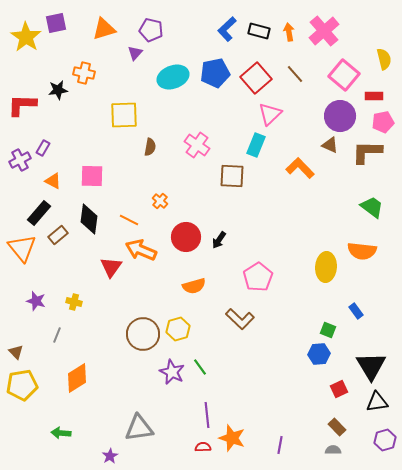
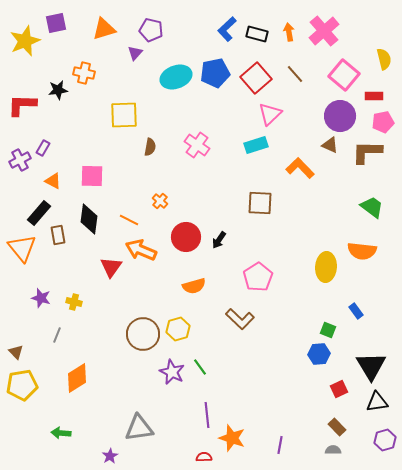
black rectangle at (259, 31): moved 2 px left, 3 px down
yellow star at (26, 37): moved 1 px left, 4 px down; rotated 16 degrees clockwise
cyan ellipse at (173, 77): moved 3 px right
cyan rectangle at (256, 145): rotated 50 degrees clockwise
brown square at (232, 176): moved 28 px right, 27 px down
brown rectangle at (58, 235): rotated 60 degrees counterclockwise
purple star at (36, 301): moved 5 px right, 3 px up
red semicircle at (203, 447): moved 1 px right, 10 px down
